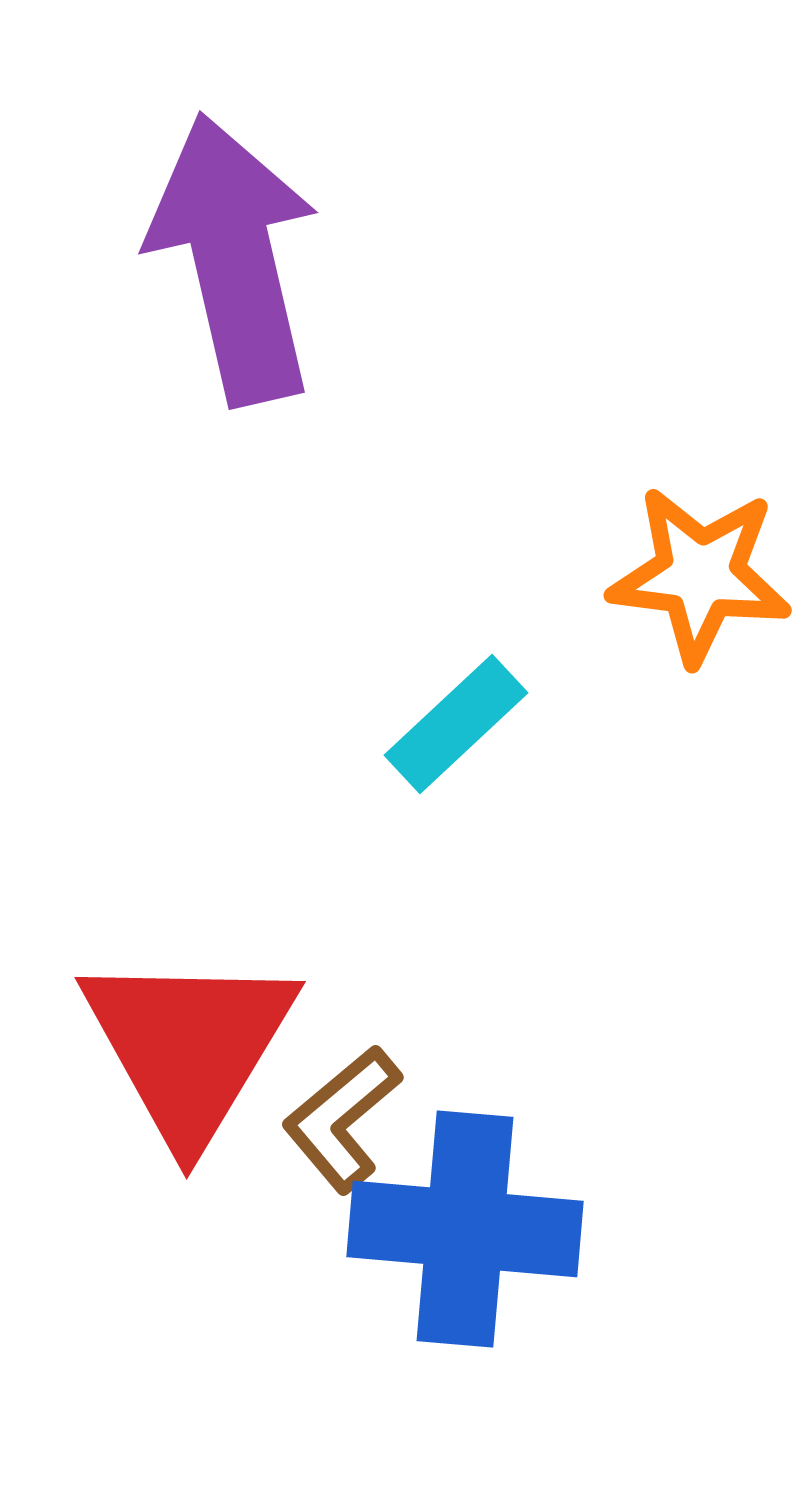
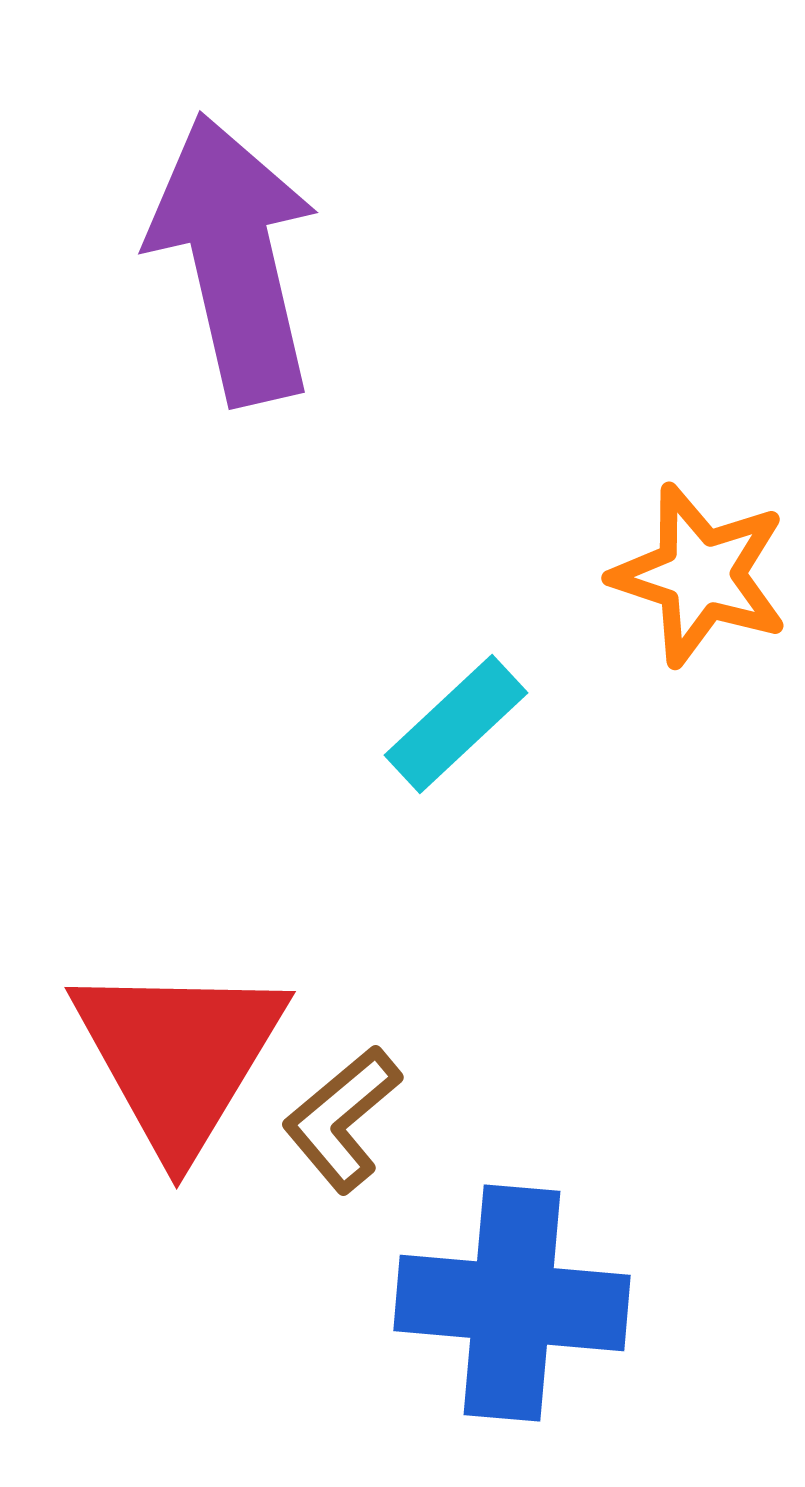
orange star: rotated 11 degrees clockwise
red triangle: moved 10 px left, 10 px down
blue cross: moved 47 px right, 74 px down
